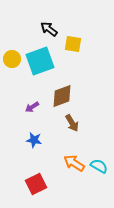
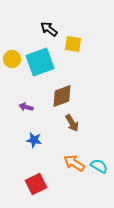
cyan square: moved 1 px down
purple arrow: moved 6 px left; rotated 48 degrees clockwise
